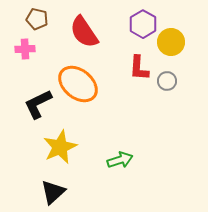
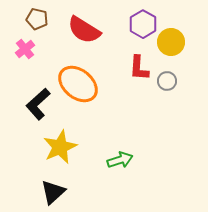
red semicircle: moved 2 px up; rotated 24 degrees counterclockwise
pink cross: rotated 36 degrees counterclockwise
black L-shape: rotated 16 degrees counterclockwise
